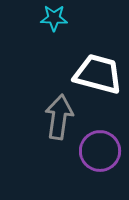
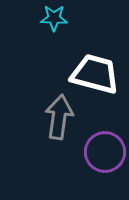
white trapezoid: moved 3 px left
purple circle: moved 5 px right, 1 px down
